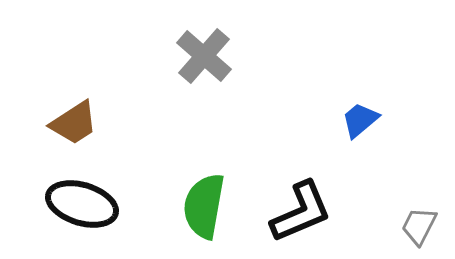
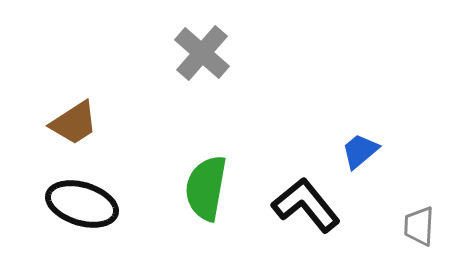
gray cross: moved 2 px left, 3 px up
blue trapezoid: moved 31 px down
green semicircle: moved 2 px right, 18 px up
black L-shape: moved 5 px right, 7 px up; rotated 106 degrees counterclockwise
gray trapezoid: rotated 24 degrees counterclockwise
